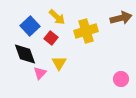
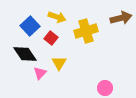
yellow arrow: rotated 24 degrees counterclockwise
black diamond: rotated 15 degrees counterclockwise
pink circle: moved 16 px left, 9 px down
